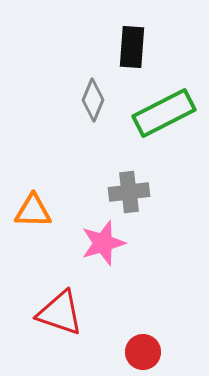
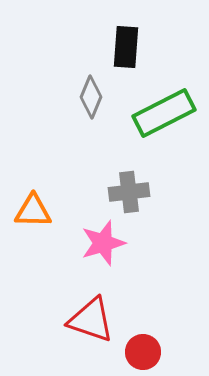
black rectangle: moved 6 px left
gray diamond: moved 2 px left, 3 px up
red triangle: moved 31 px right, 7 px down
